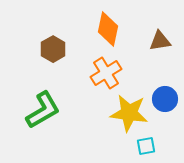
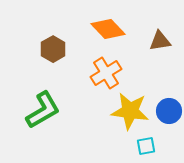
orange diamond: rotated 56 degrees counterclockwise
blue circle: moved 4 px right, 12 px down
yellow star: moved 1 px right, 2 px up
